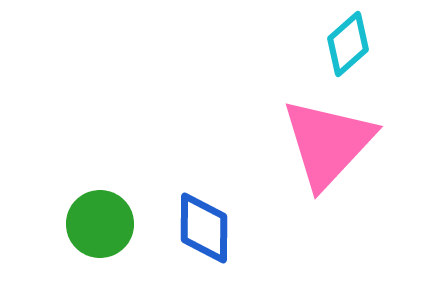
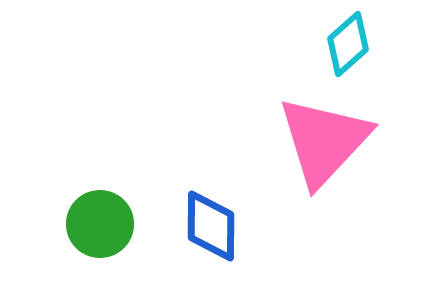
pink triangle: moved 4 px left, 2 px up
blue diamond: moved 7 px right, 2 px up
